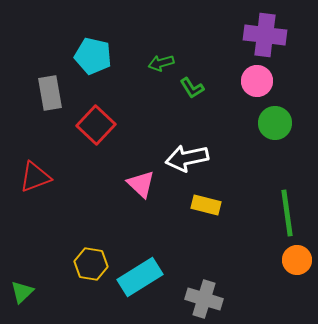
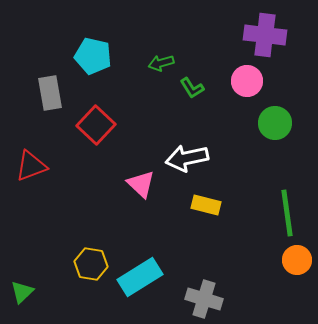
pink circle: moved 10 px left
red triangle: moved 4 px left, 11 px up
